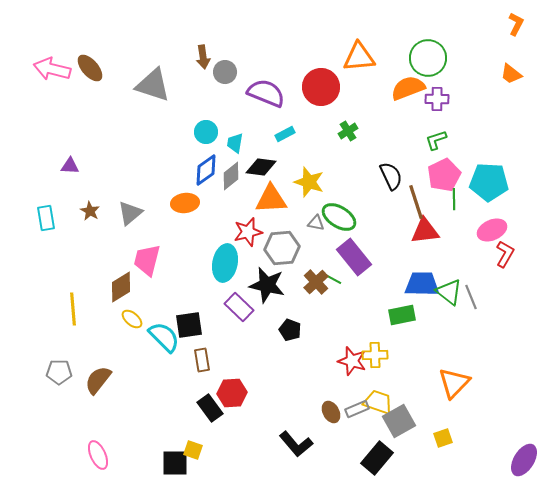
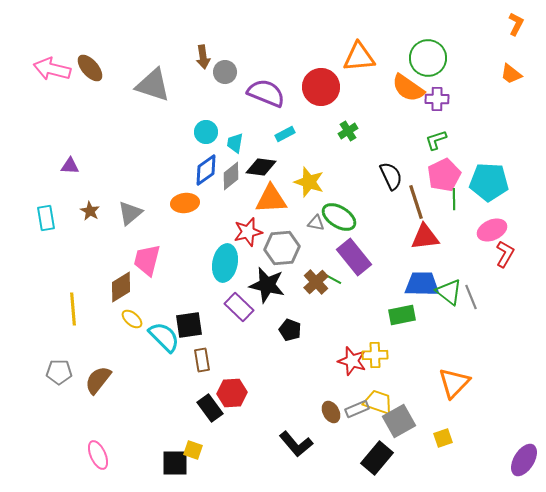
orange semicircle at (408, 88): rotated 124 degrees counterclockwise
red triangle at (425, 231): moved 6 px down
